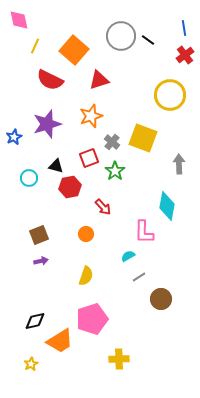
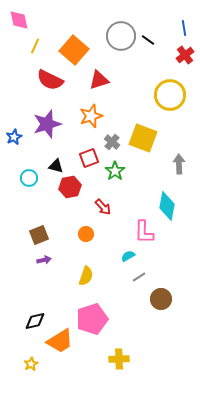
purple arrow: moved 3 px right, 1 px up
